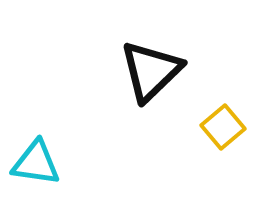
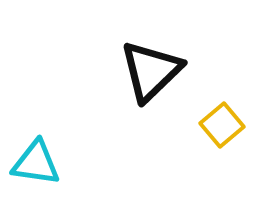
yellow square: moved 1 px left, 2 px up
